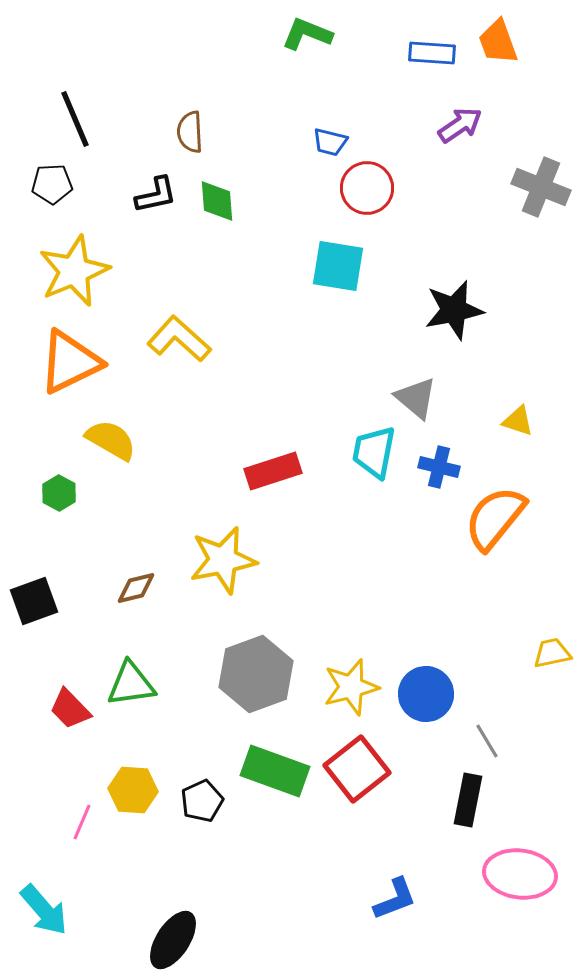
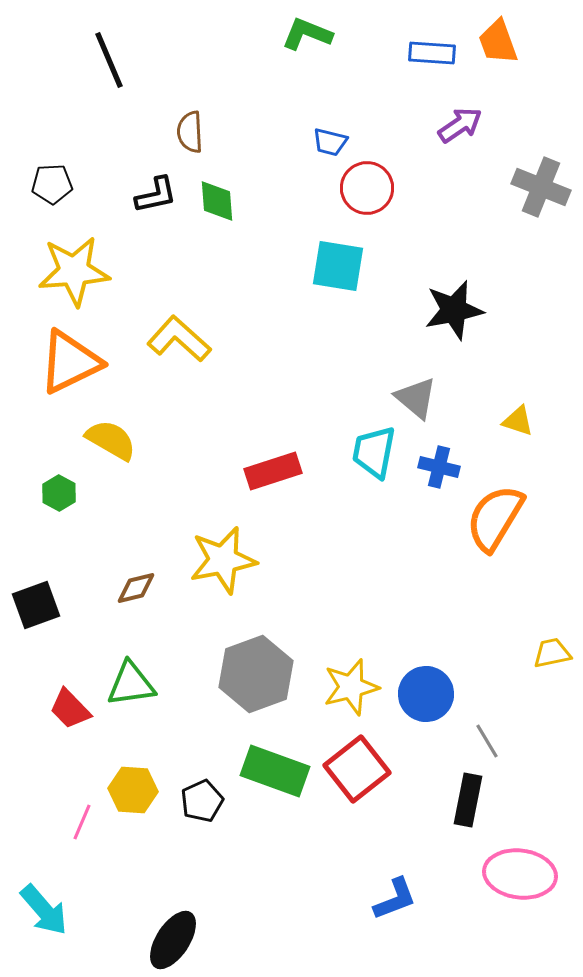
black line at (75, 119): moved 34 px right, 59 px up
yellow star at (74, 271): rotated 18 degrees clockwise
orange semicircle at (495, 518): rotated 8 degrees counterclockwise
black square at (34, 601): moved 2 px right, 4 px down
